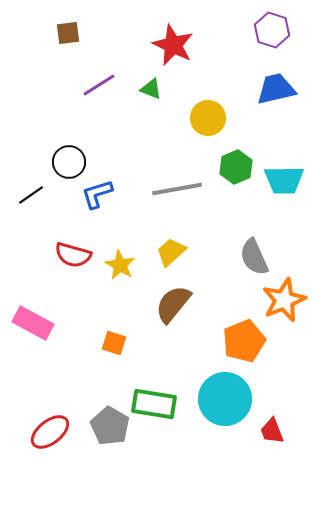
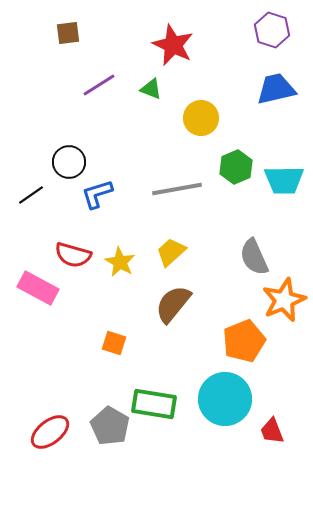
yellow circle: moved 7 px left
yellow star: moved 3 px up
pink rectangle: moved 5 px right, 35 px up
